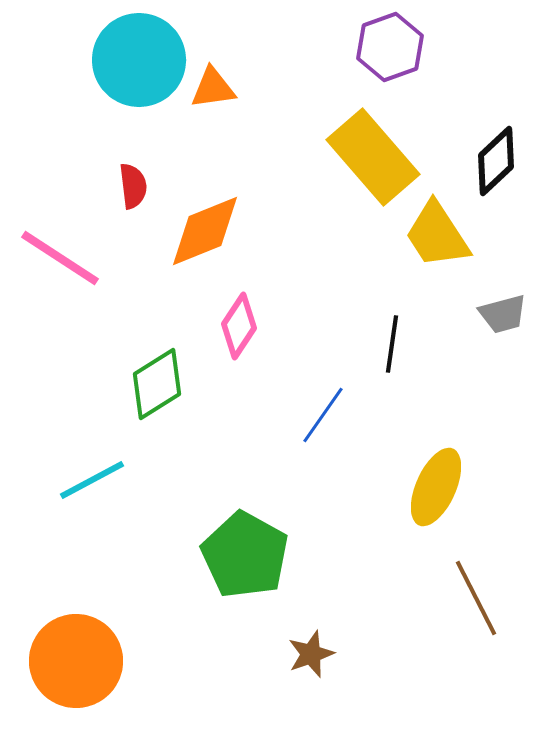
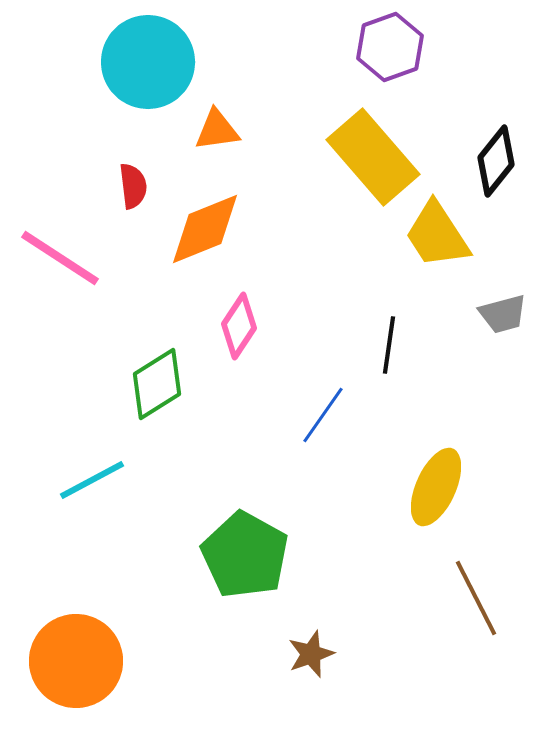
cyan circle: moved 9 px right, 2 px down
orange triangle: moved 4 px right, 42 px down
black diamond: rotated 8 degrees counterclockwise
orange diamond: moved 2 px up
black line: moved 3 px left, 1 px down
